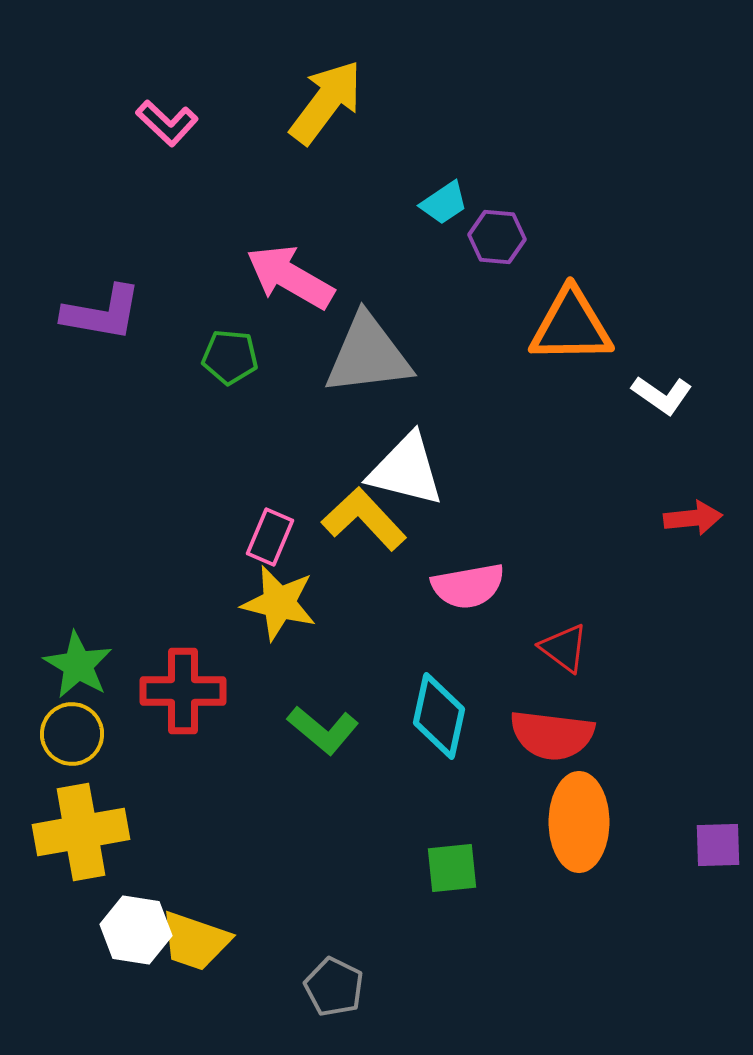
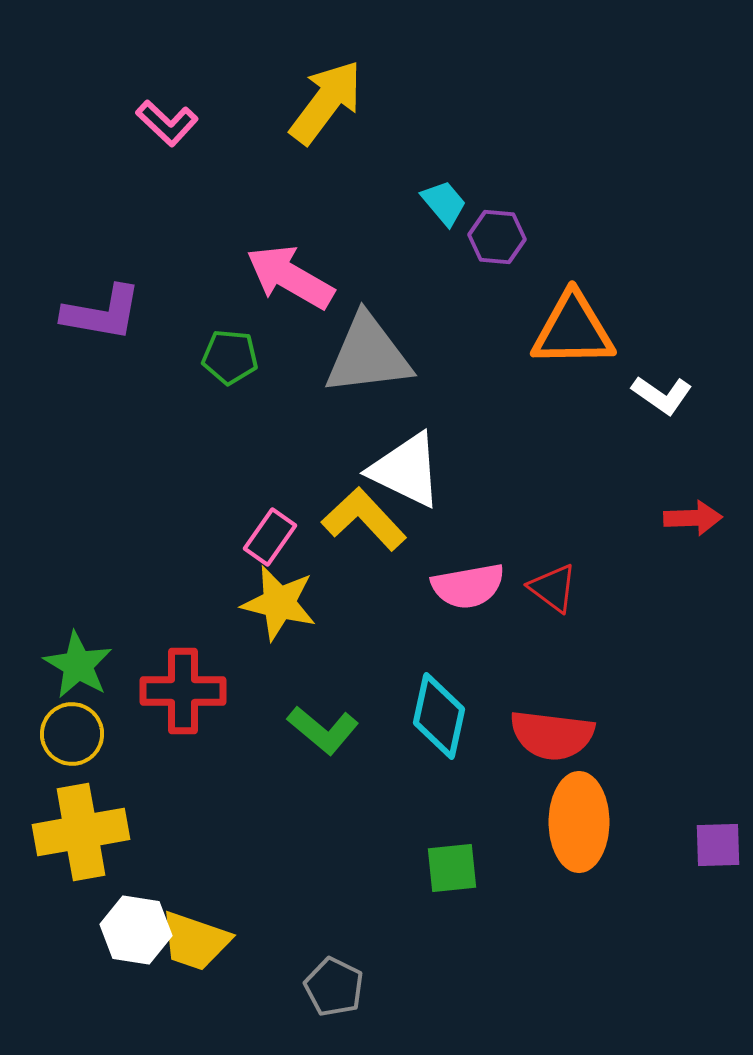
cyan trapezoid: rotated 96 degrees counterclockwise
orange triangle: moved 2 px right, 4 px down
white triangle: rotated 12 degrees clockwise
red arrow: rotated 4 degrees clockwise
pink rectangle: rotated 12 degrees clockwise
red triangle: moved 11 px left, 60 px up
